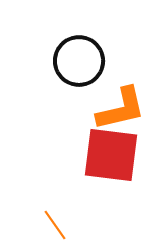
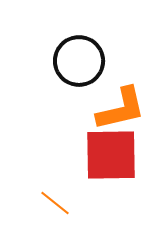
red square: rotated 8 degrees counterclockwise
orange line: moved 22 px up; rotated 16 degrees counterclockwise
